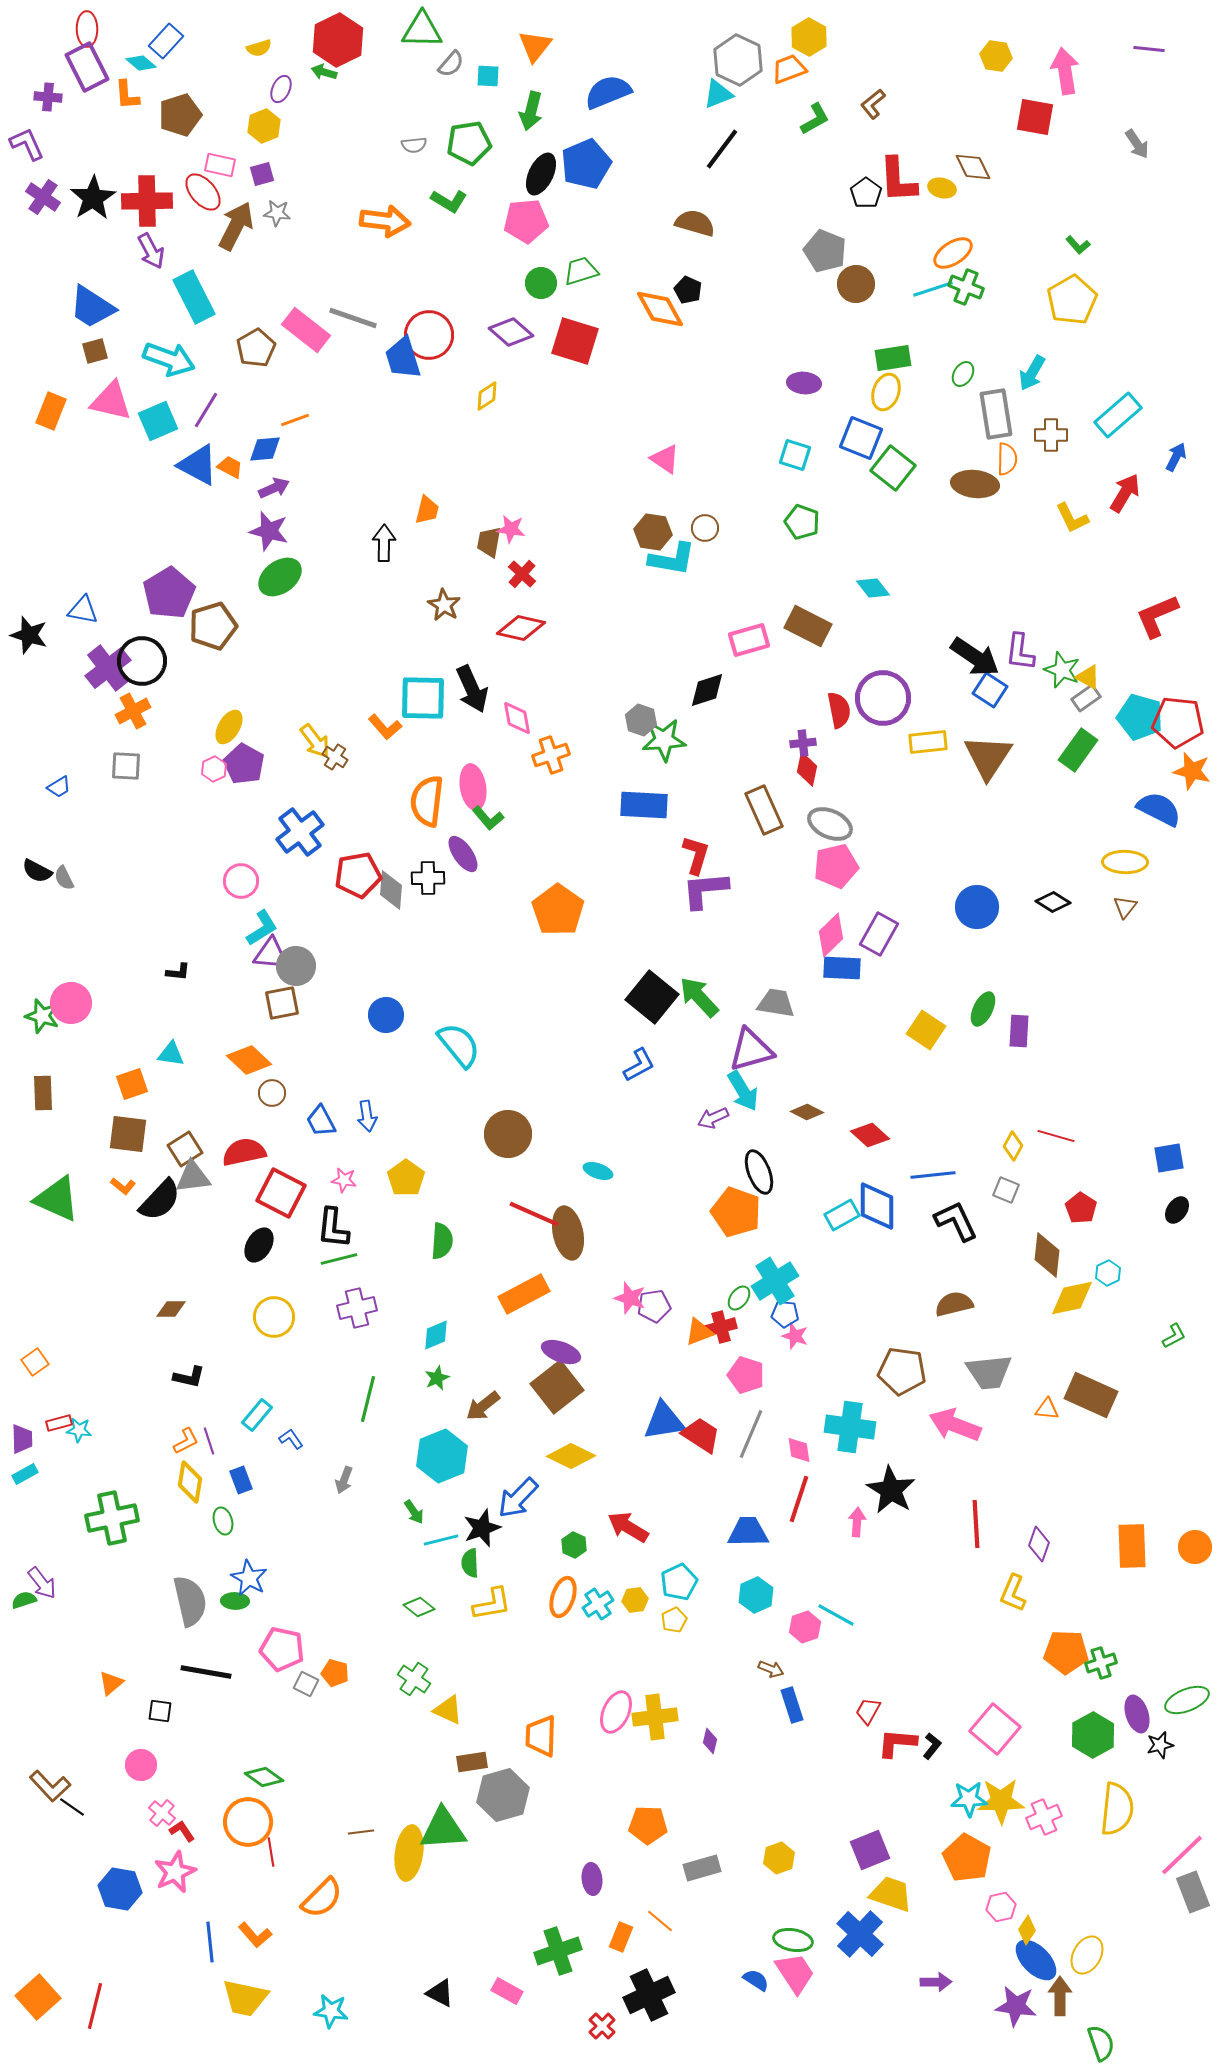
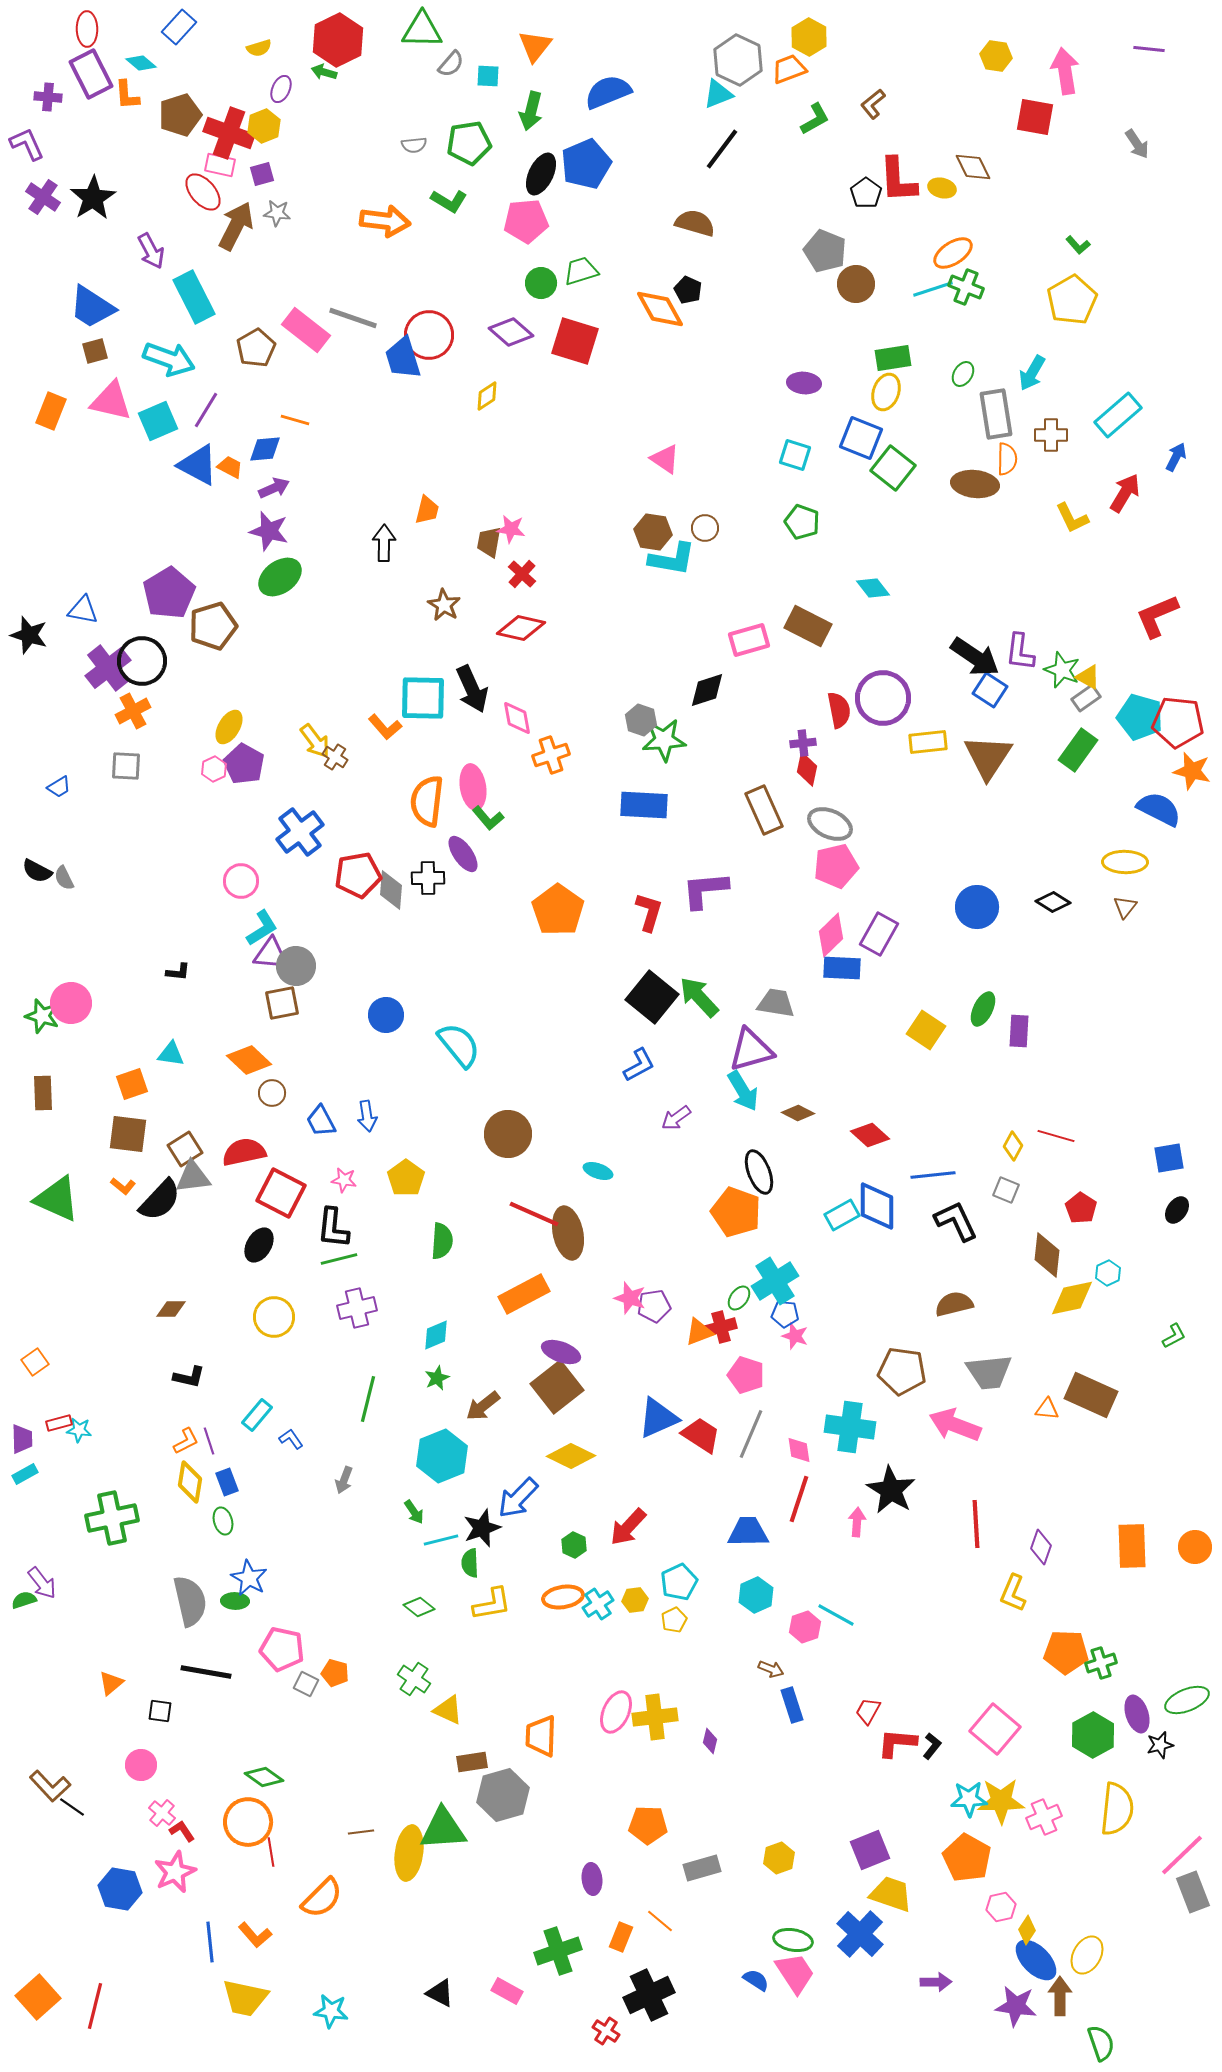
blue rectangle at (166, 41): moved 13 px right, 14 px up
purple rectangle at (87, 67): moved 4 px right, 7 px down
red cross at (147, 201): moved 82 px right, 68 px up; rotated 21 degrees clockwise
orange line at (295, 420): rotated 36 degrees clockwise
red L-shape at (696, 855): moved 47 px left, 57 px down
brown diamond at (807, 1112): moved 9 px left, 1 px down
purple arrow at (713, 1118): moved 37 px left; rotated 12 degrees counterclockwise
blue triangle at (664, 1421): moved 6 px left, 3 px up; rotated 15 degrees counterclockwise
blue rectangle at (241, 1480): moved 14 px left, 2 px down
red arrow at (628, 1527): rotated 78 degrees counterclockwise
purple diamond at (1039, 1544): moved 2 px right, 3 px down
orange ellipse at (563, 1597): rotated 63 degrees clockwise
red cross at (602, 2026): moved 4 px right, 5 px down; rotated 12 degrees counterclockwise
